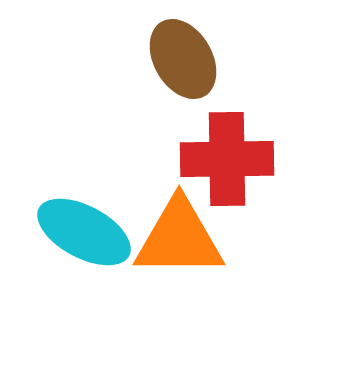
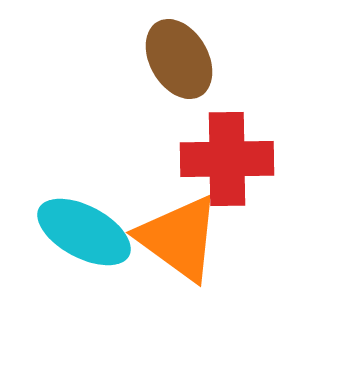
brown ellipse: moved 4 px left
orange triangle: rotated 36 degrees clockwise
